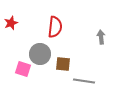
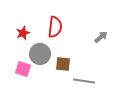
red star: moved 12 px right, 10 px down
gray arrow: rotated 56 degrees clockwise
